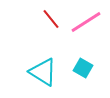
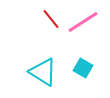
pink line: moved 3 px left
